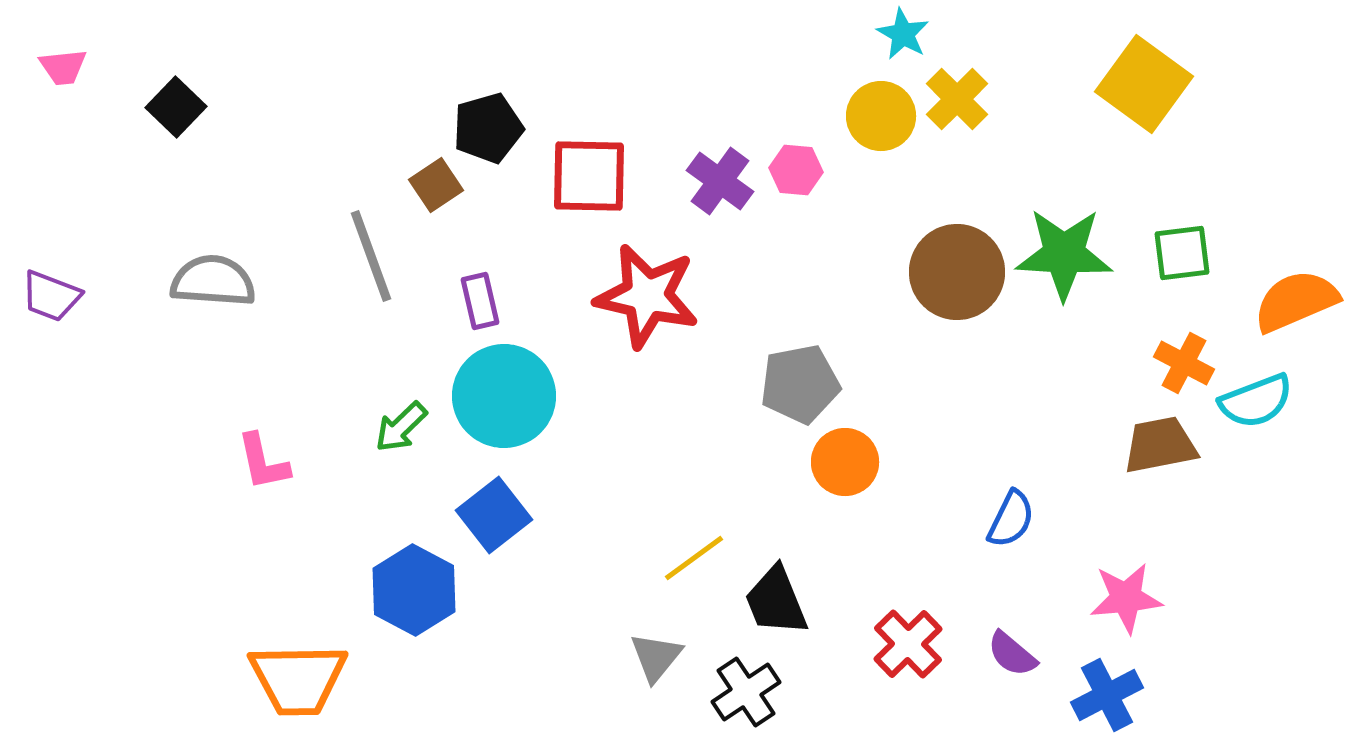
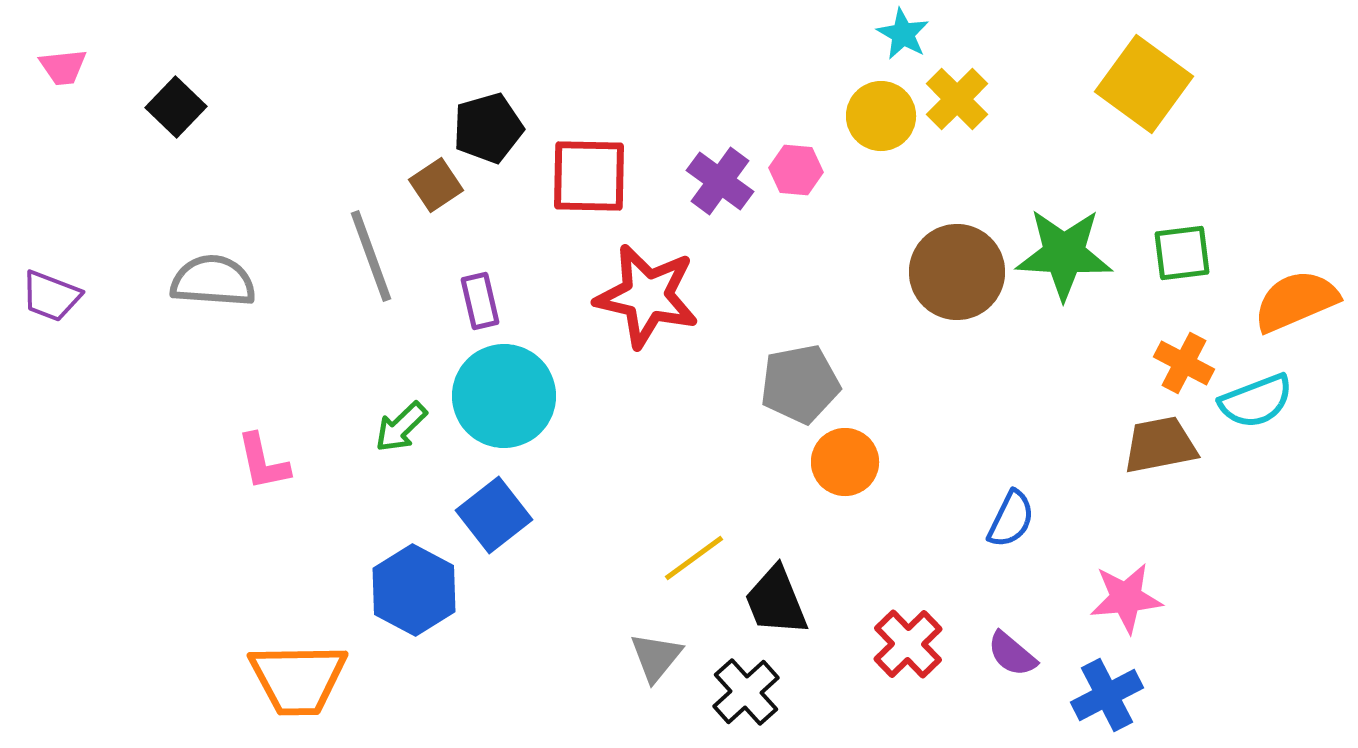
black cross: rotated 8 degrees counterclockwise
